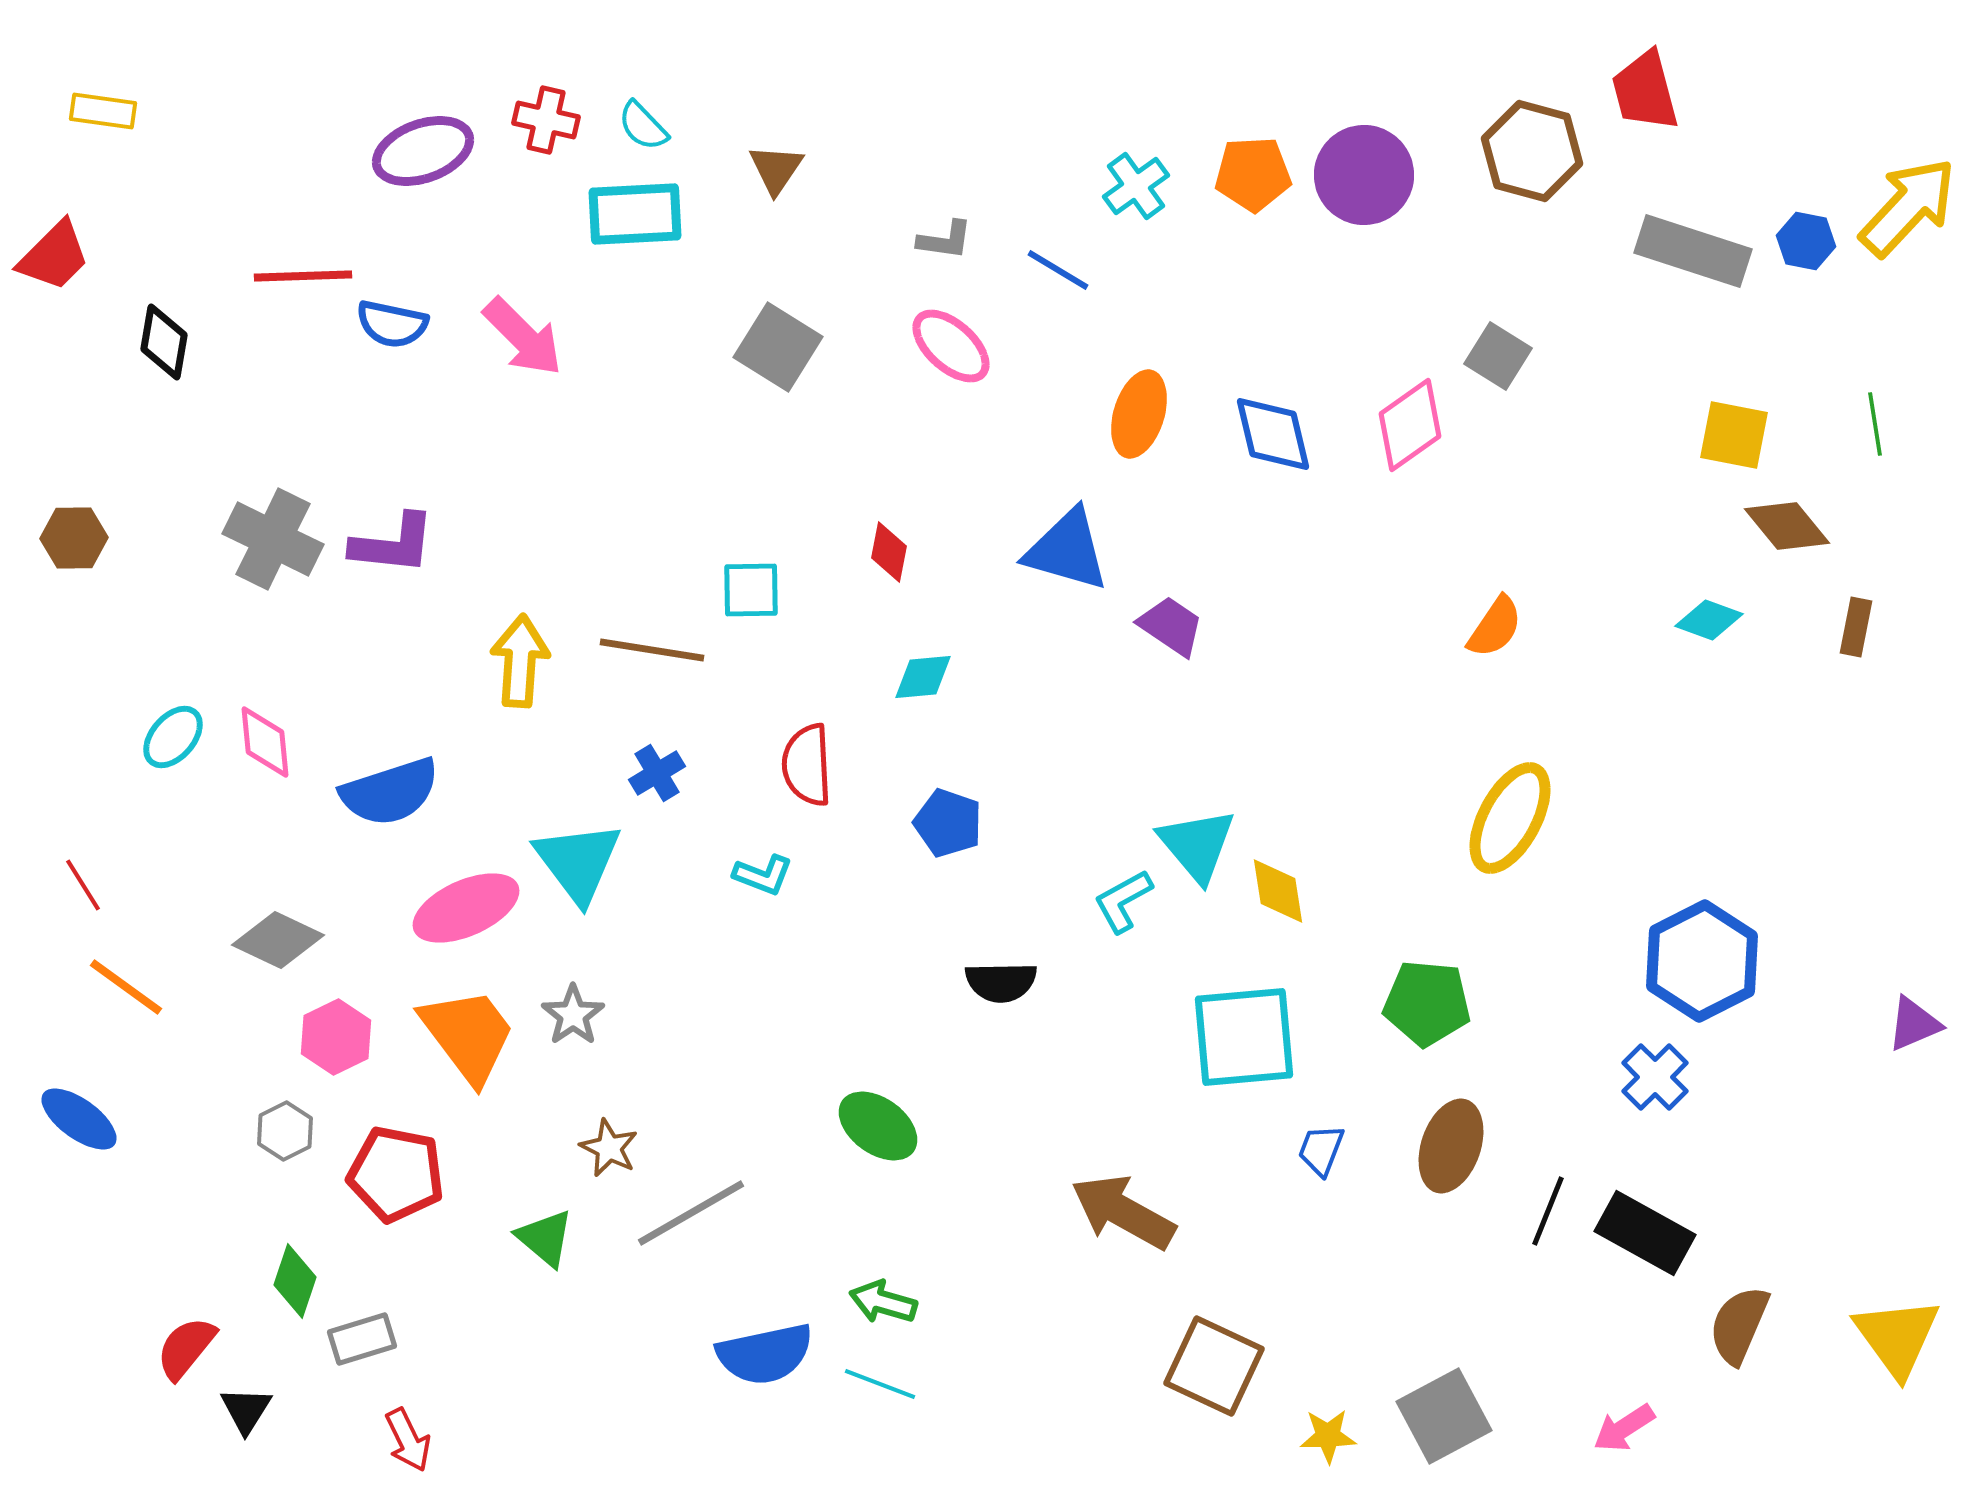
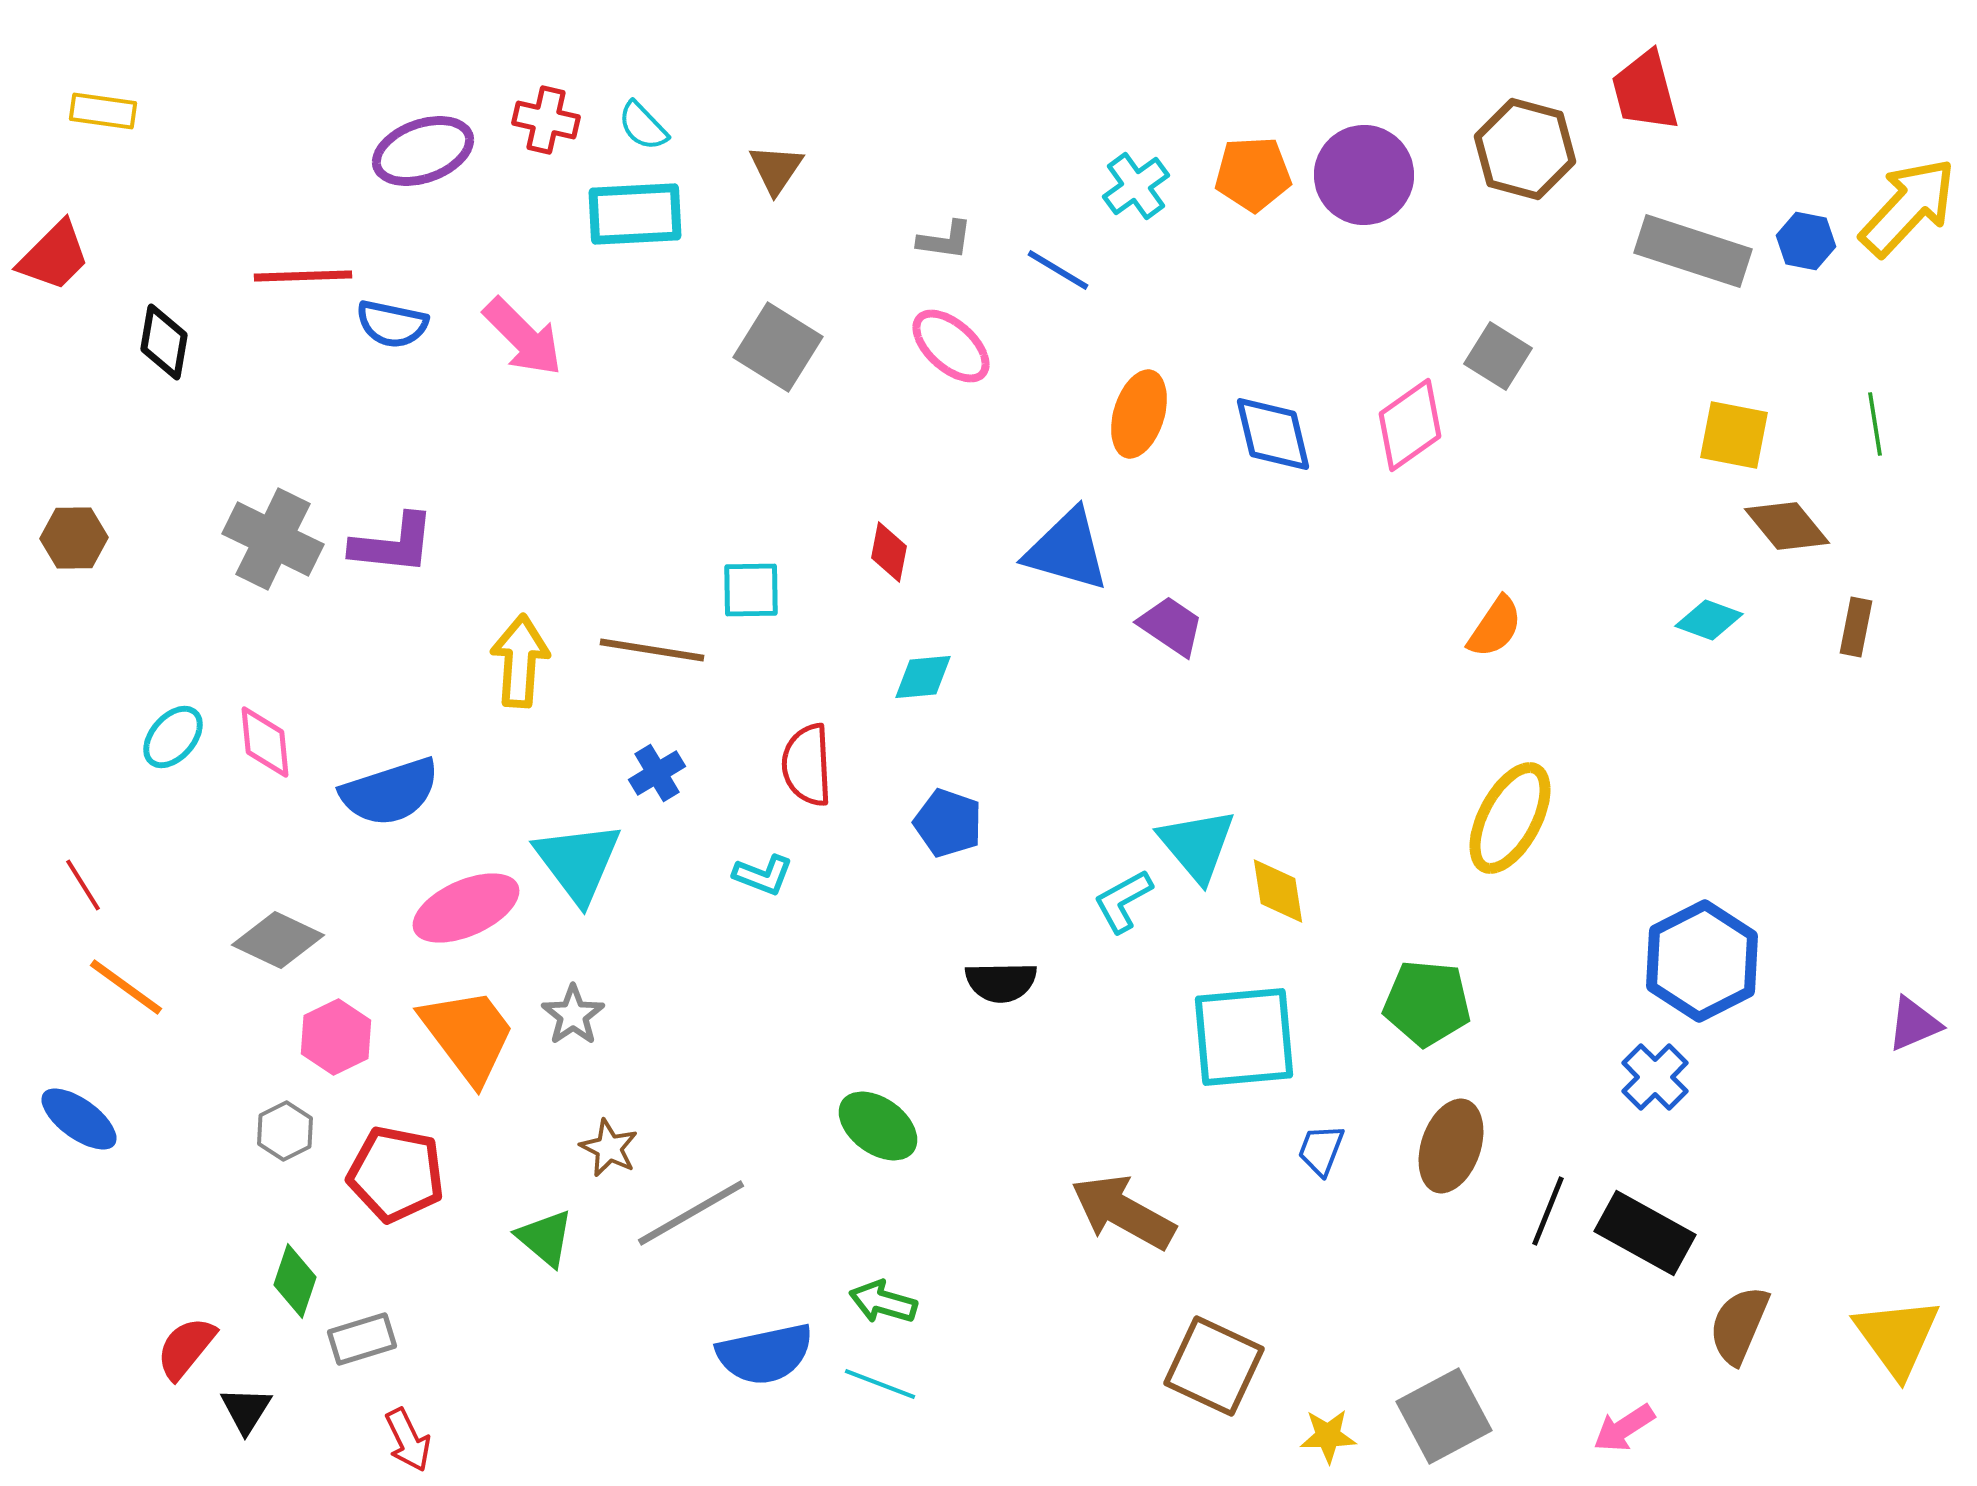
brown hexagon at (1532, 151): moved 7 px left, 2 px up
